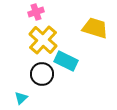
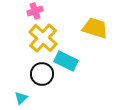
pink cross: moved 1 px left, 1 px up
yellow cross: moved 2 px up
